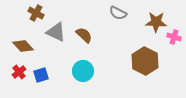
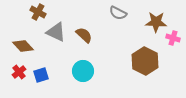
brown cross: moved 2 px right, 1 px up
pink cross: moved 1 px left, 1 px down
